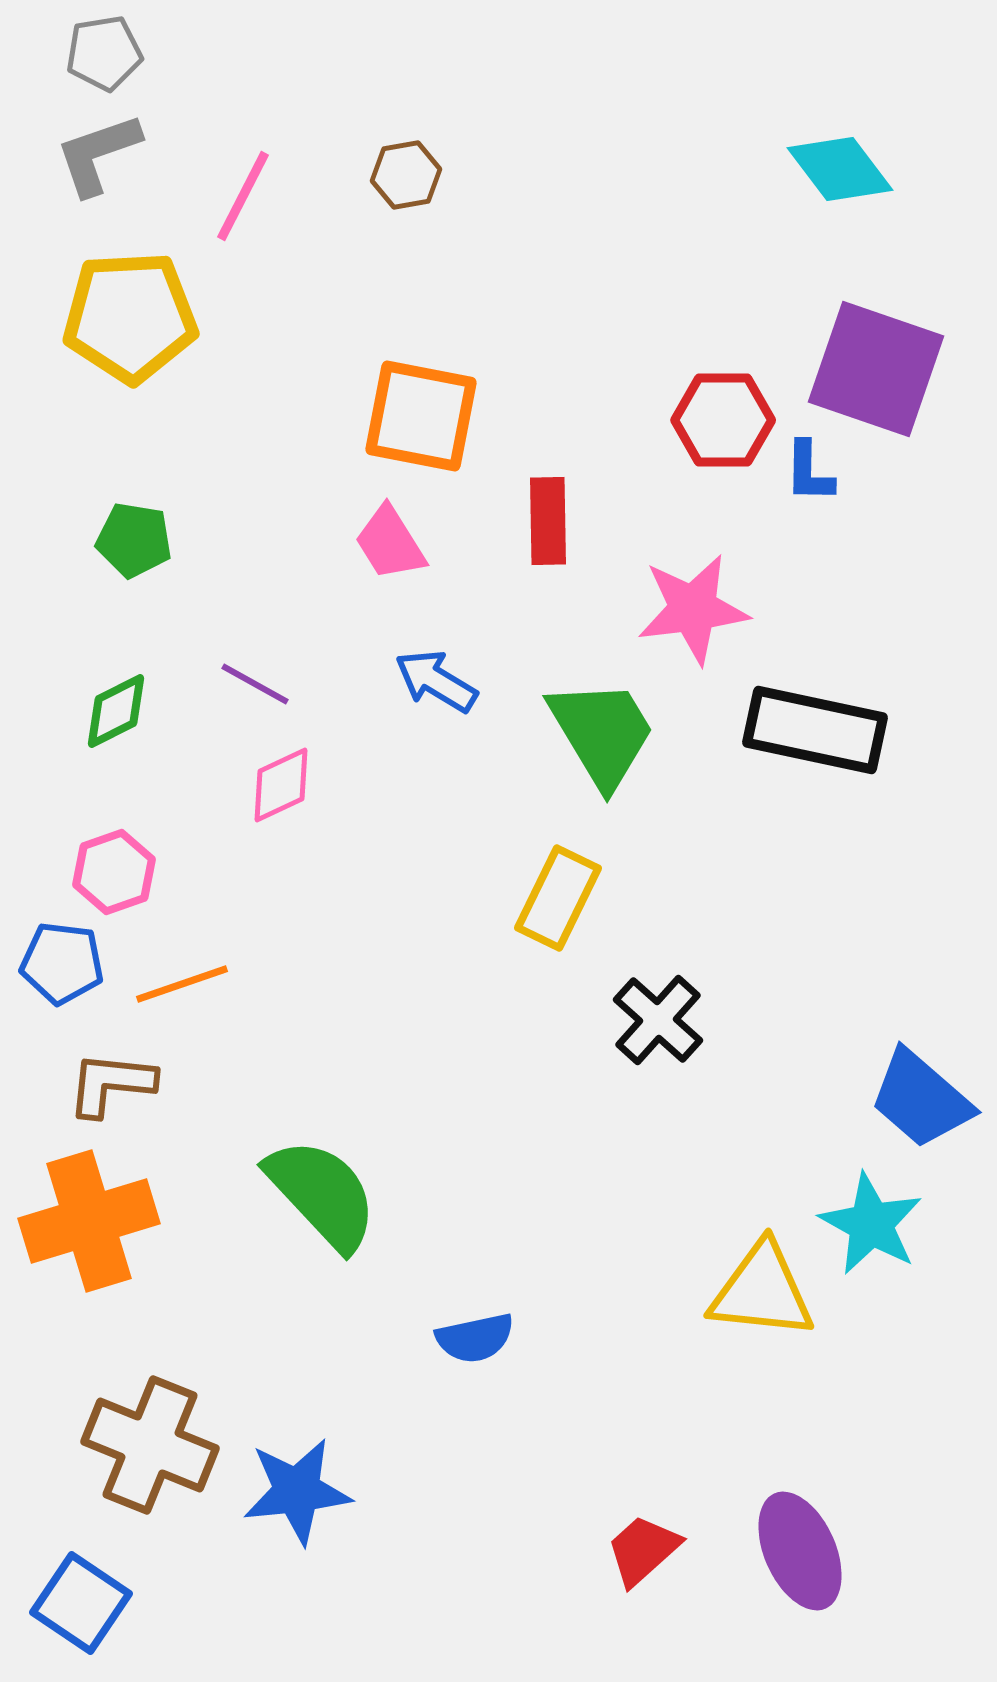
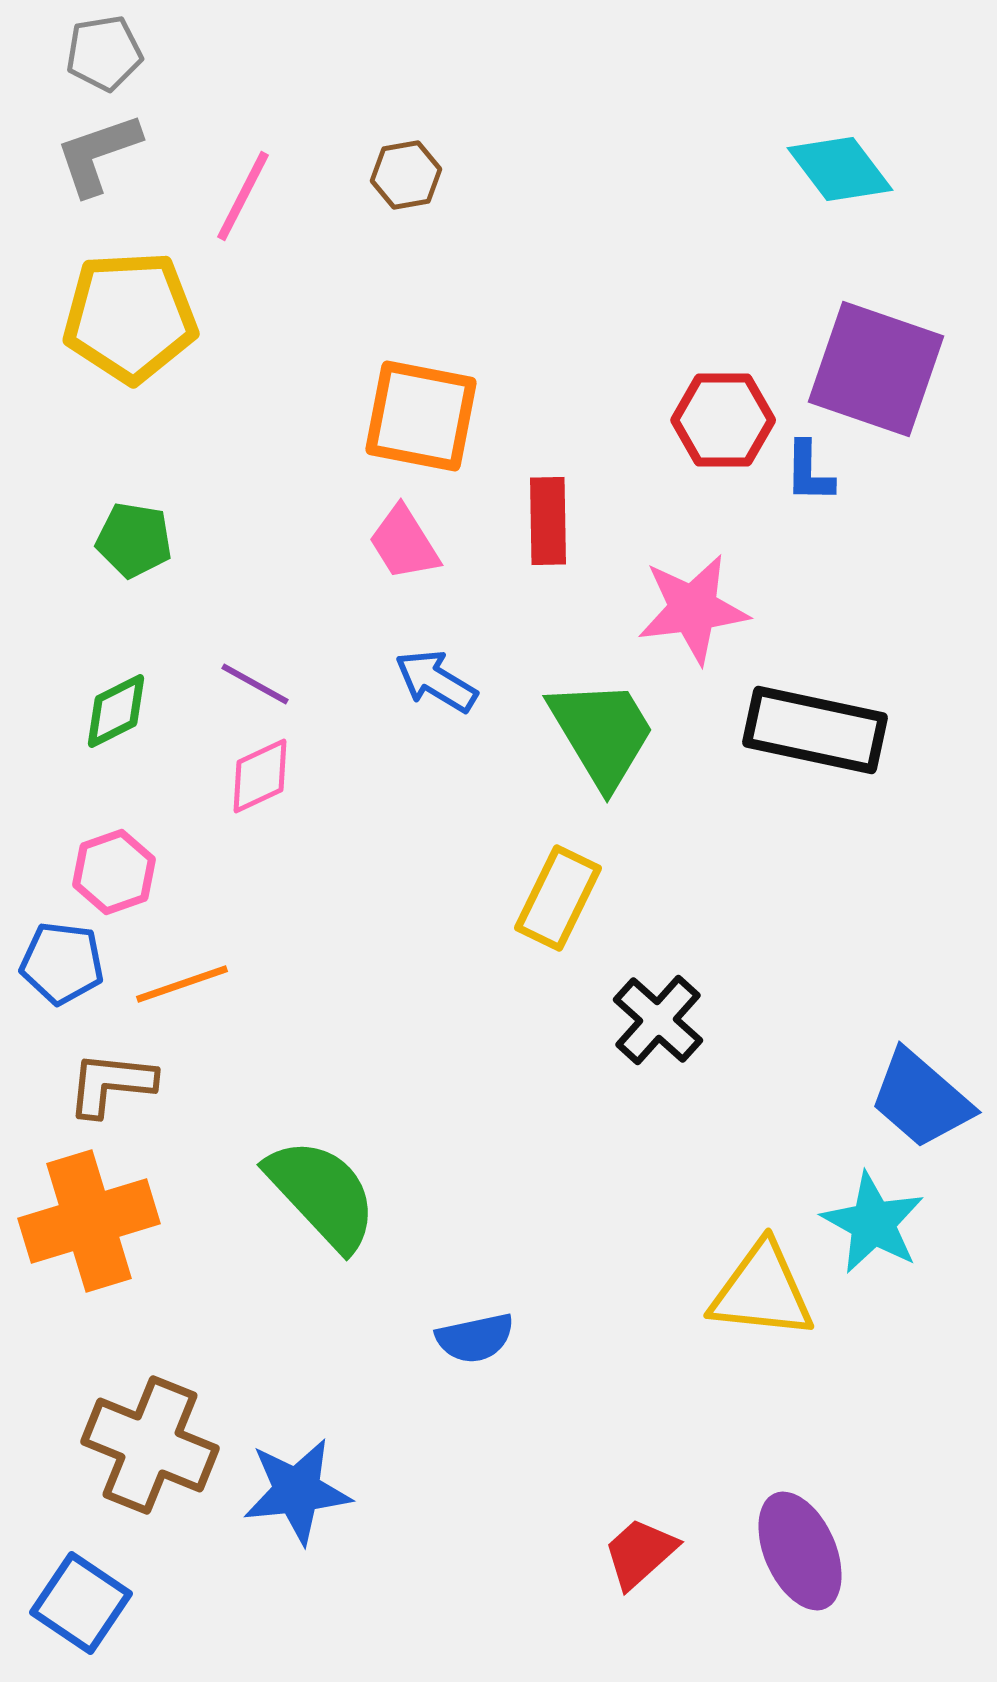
pink trapezoid: moved 14 px right
pink diamond: moved 21 px left, 9 px up
cyan star: moved 2 px right, 1 px up
red trapezoid: moved 3 px left, 3 px down
